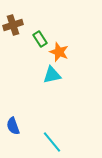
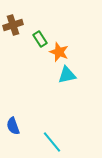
cyan triangle: moved 15 px right
